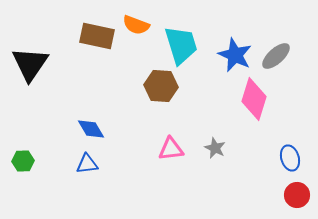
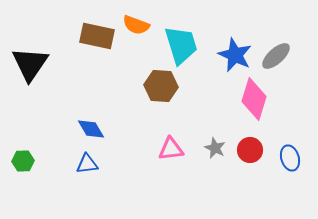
red circle: moved 47 px left, 45 px up
